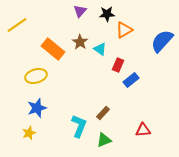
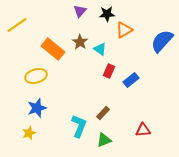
red rectangle: moved 9 px left, 6 px down
